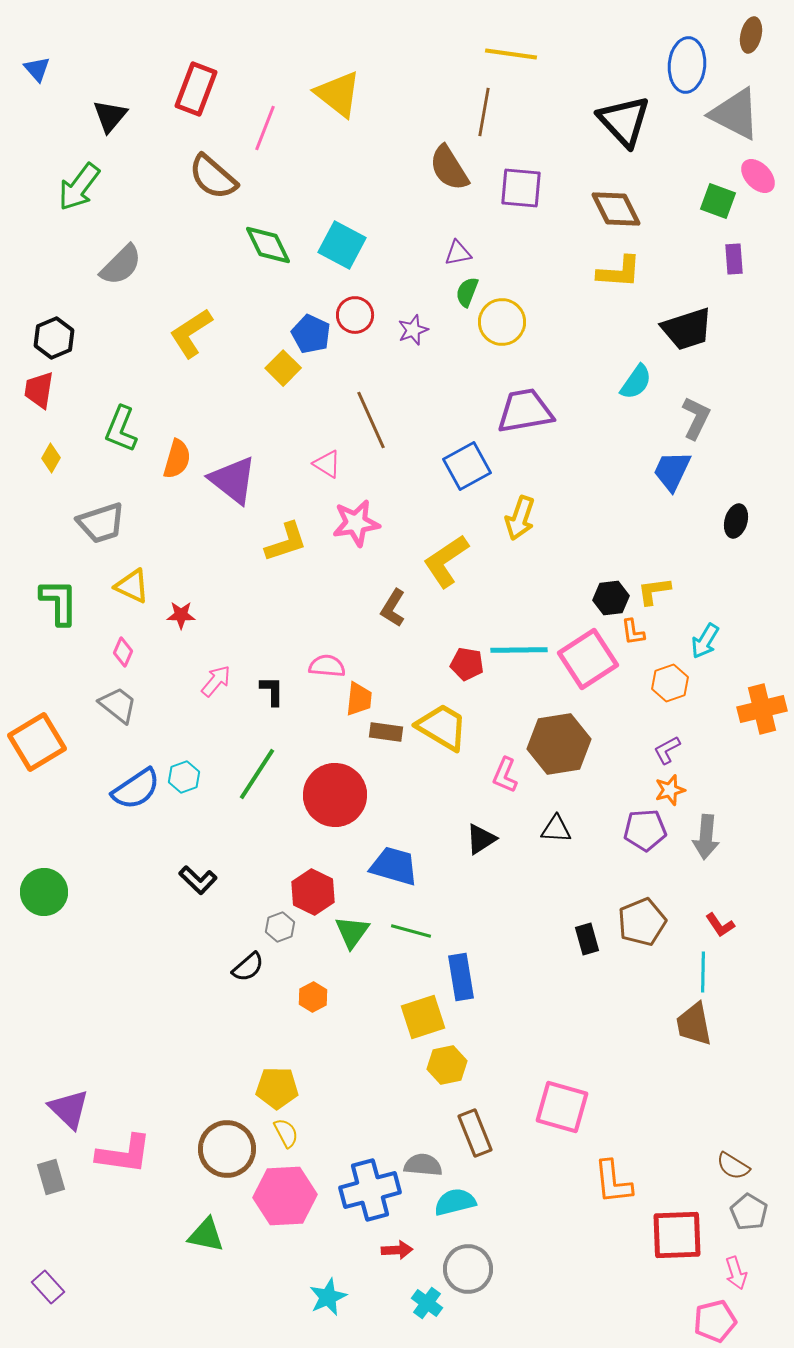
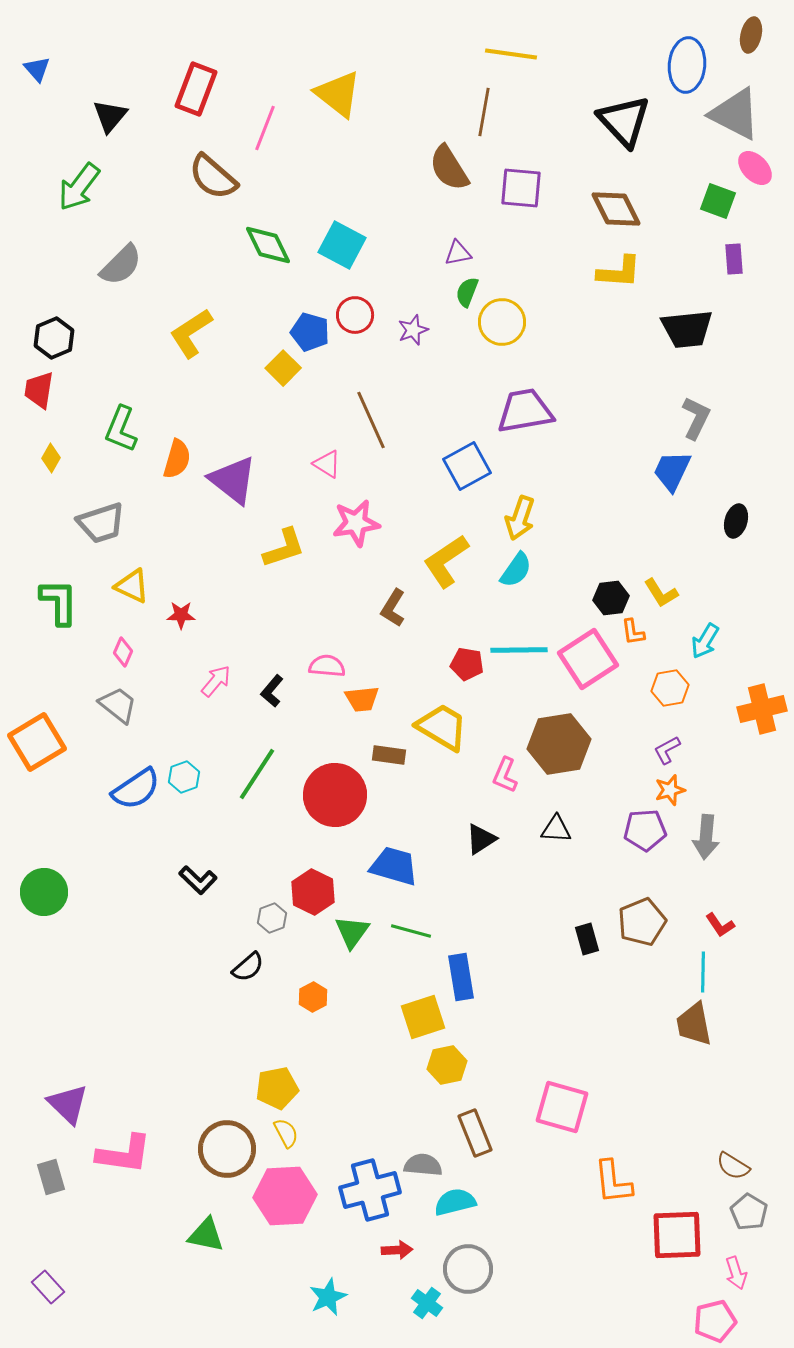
pink ellipse at (758, 176): moved 3 px left, 8 px up
black trapezoid at (687, 329): rotated 12 degrees clockwise
blue pentagon at (311, 334): moved 1 px left, 2 px up; rotated 9 degrees counterclockwise
cyan semicircle at (636, 382): moved 120 px left, 188 px down
yellow L-shape at (286, 542): moved 2 px left, 6 px down
yellow L-shape at (654, 591): moved 7 px right, 2 px down; rotated 114 degrees counterclockwise
orange hexagon at (670, 683): moved 5 px down; rotated 9 degrees clockwise
black L-shape at (272, 691): rotated 140 degrees counterclockwise
orange trapezoid at (359, 699): moved 3 px right; rotated 78 degrees clockwise
brown rectangle at (386, 732): moved 3 px right, 23 px down
gray hexagon at (280, 927): moved 8 px left, 9 px up
yellow pentagon at (277, 1088): rotated 12 degrees counterclockwise
purple triangle at (69, 1109): moved 1 px left, 5 px up
